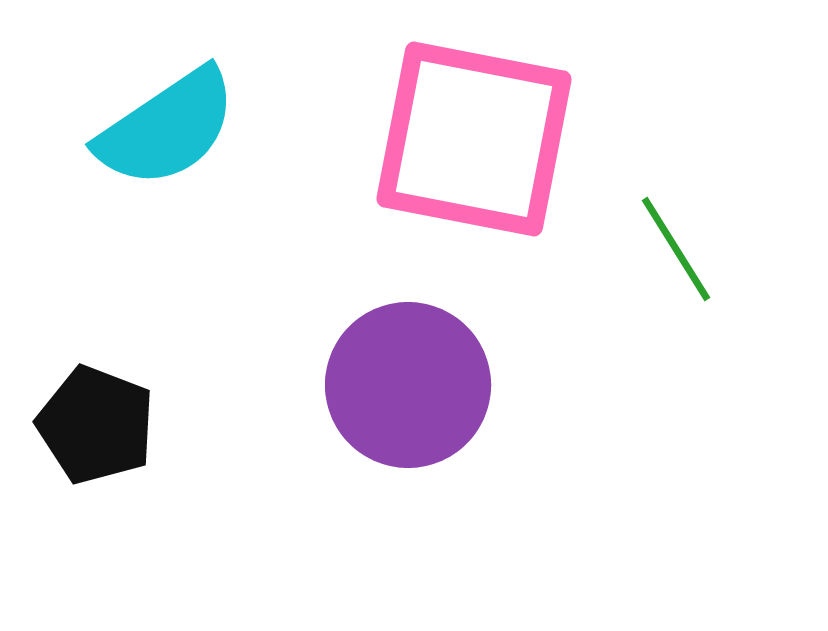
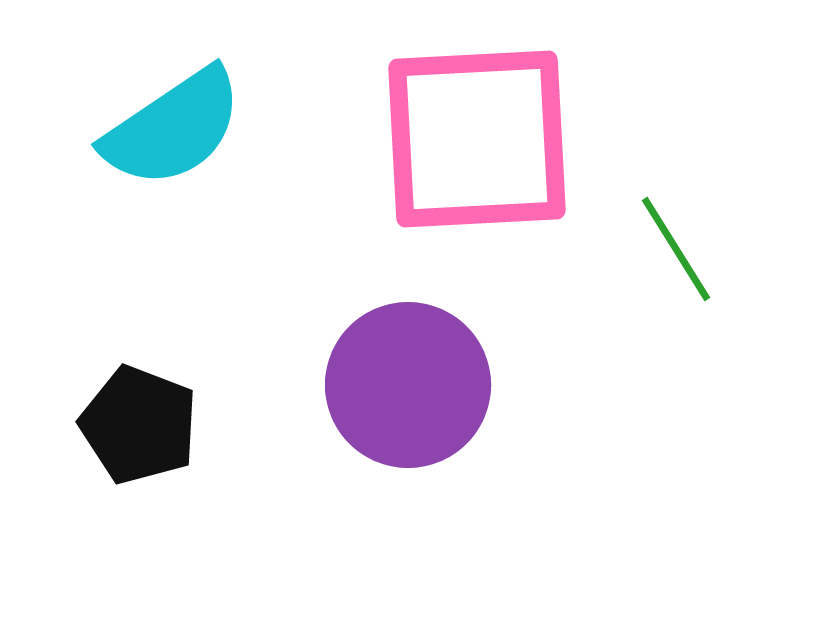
cyan semicircle: moved 6 px right
pink square: moved 3 px right; rotated 14 degrees counterclockwise
black pentagon: moved 43 px right
